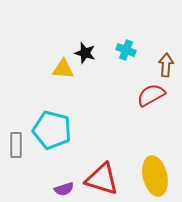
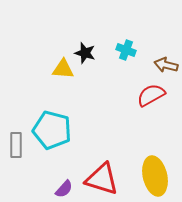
brown arrow: rotated 80 degrees counterclockwise
purple semicircle: rotated 30 degrees counterclockwise
